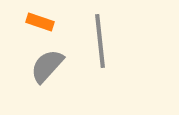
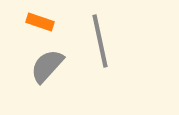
gray line: rotated 6 degrees counterclockwise
